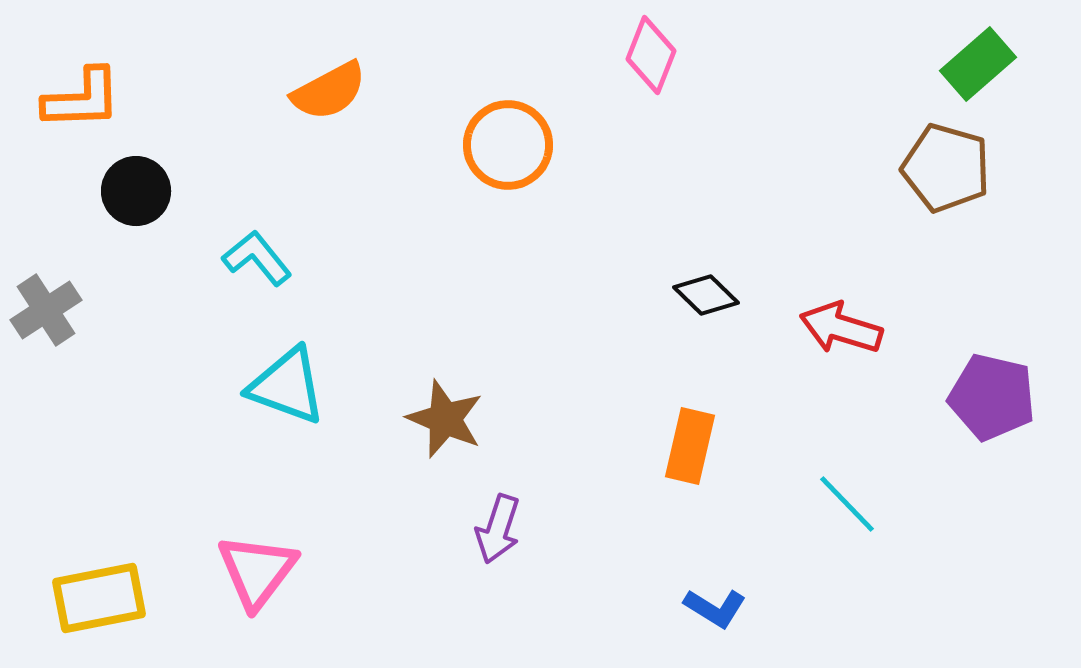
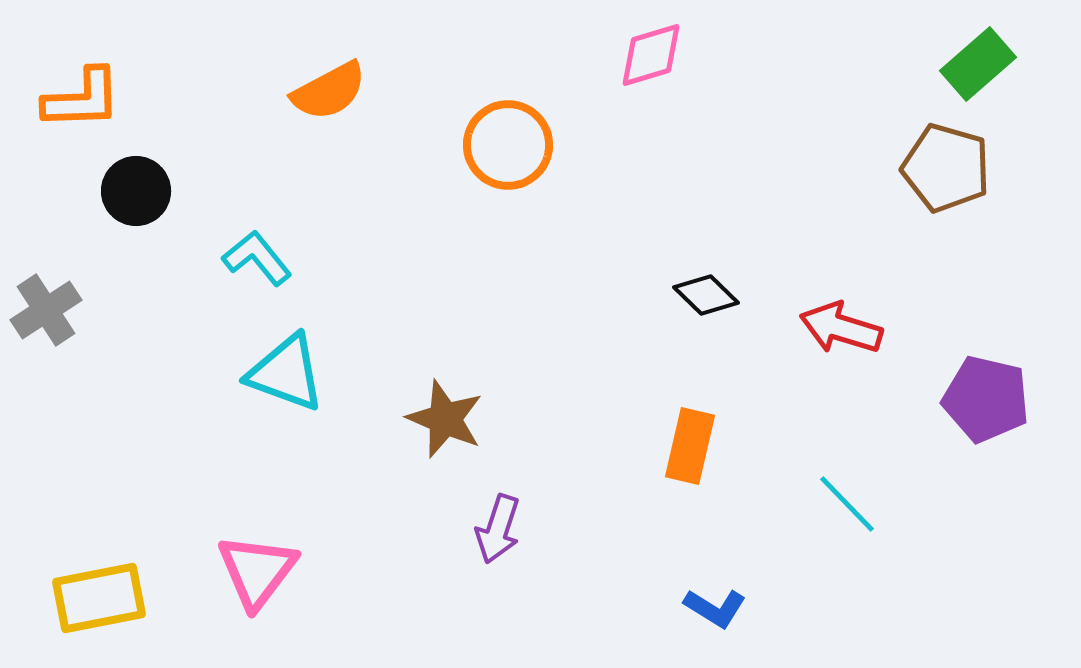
pink diamond: rotated 52 degrees clockwise
cyan triangle: moved 1 px left, 13 px up
purple pentagon: moved 6 px left, 2 px down
